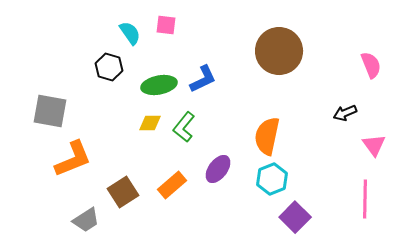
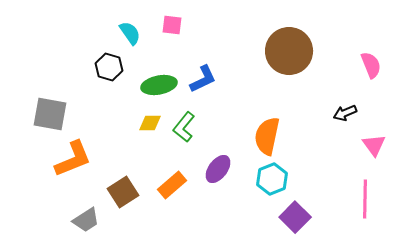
pink square: moved 6 px right
brown circle: moved 10 px right
gray square: moved 3 px down
